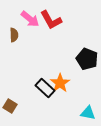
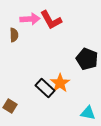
pink arrow: rotated 42 degrees counterclockwise
